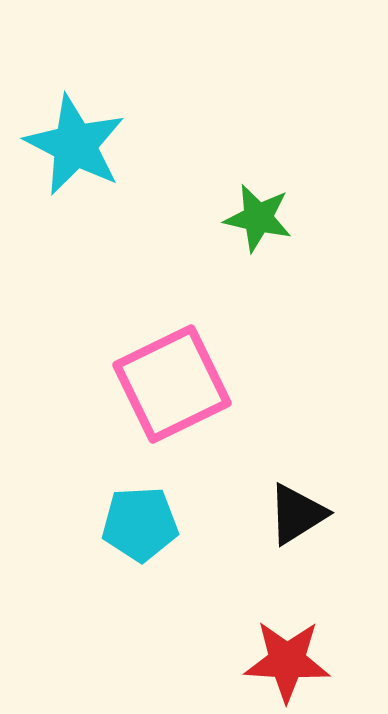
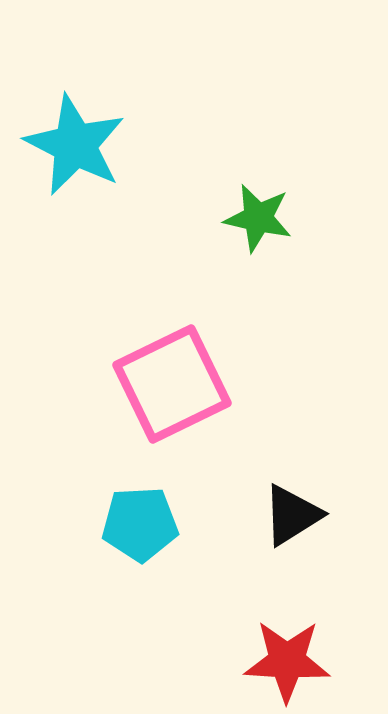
black triangle: moved 5 px left, 1 px down
